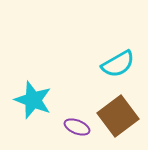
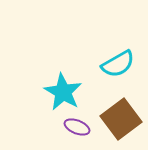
cyan star: moved 30 px right, 8 px up; rotated 9 degrees clockwise
brown square: moved 3 px right, 3 px down
